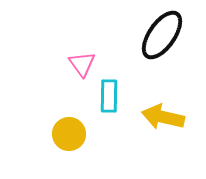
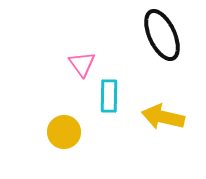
black ellipse: rotated 60 degrees counterclockwise
yellow circle: moved 5 px left, 2 px up
